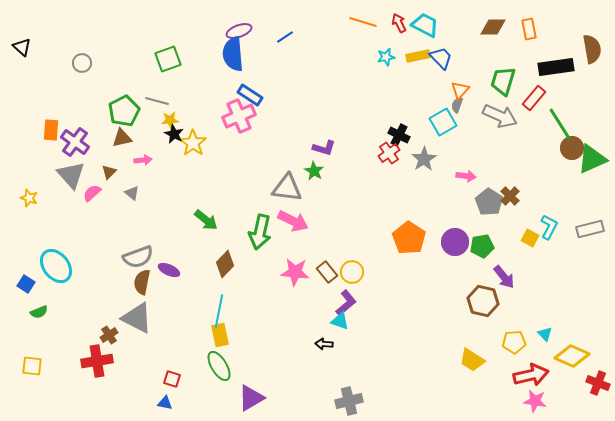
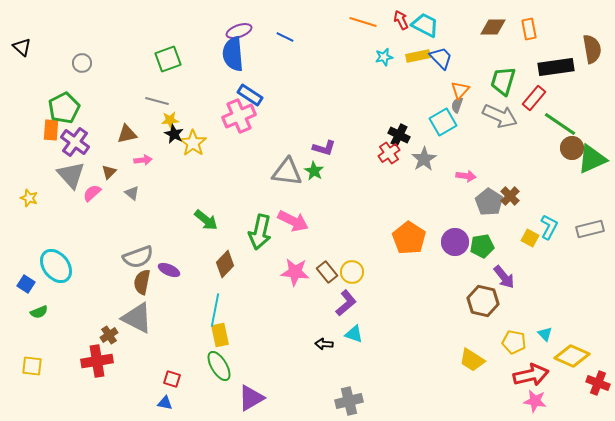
red arrow at (399, 23): moved 2 px right, 3 px up
blue line at (285, 37): rotated 60 degrees clockwise
cyan star at (386, 57): moved 2 px left
green pentagon at (124, 111): moved 60 px left, 3 px up
green line at (560, 124): rotated 24 degrees counterclockwise
brown triangle at (122, 138): moved 5 px right, 4 px up
gray triangle at (287, 188): moved 16 px up
cyan line at (219, 311): moved 4 px left, 1 px up
cyan triangle at (340, 321): moved 14 px right, 13 px down
yellow pentagon at (514, 342): rotated 15 degrees clockwise
